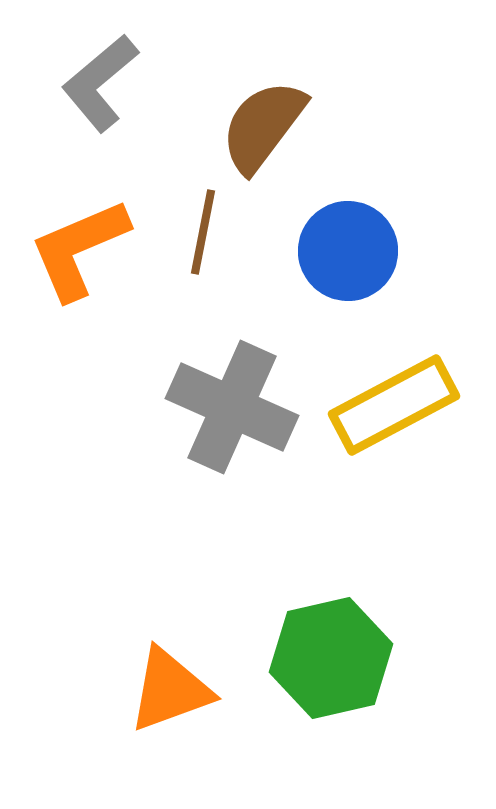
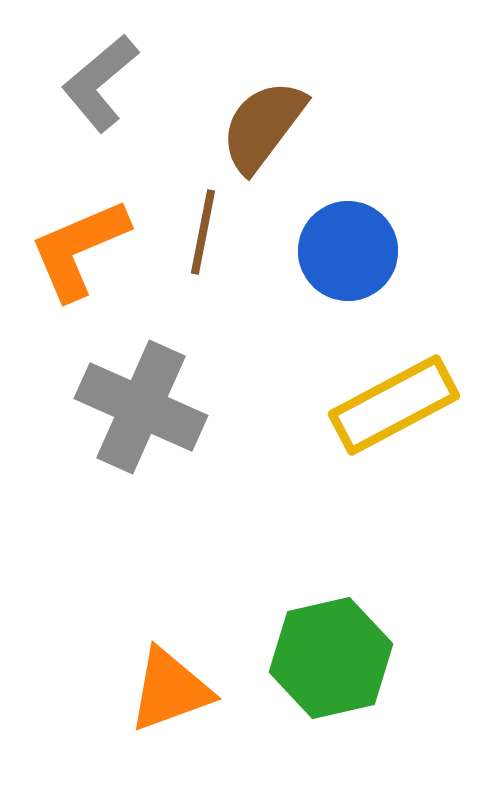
gray cross: moved 91 px left
